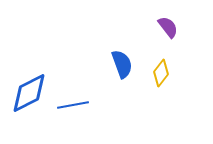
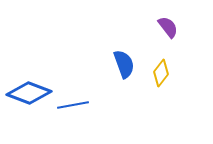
blue semicircle: moved 2 px right
blue diamond: rotated 48 degrees clockwise
